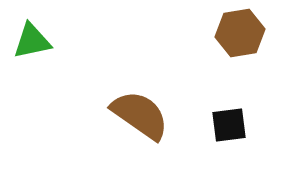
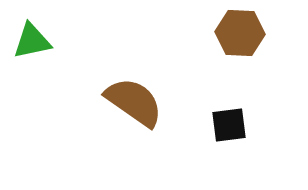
brown hexagon: rotated 12 degrees clockwise
brown semicircle: moved 6 px left, 13 px up
